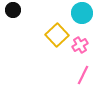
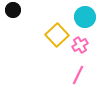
cyan circle: moved 3 px right, 4 px down
pink line: moved 5 px left
